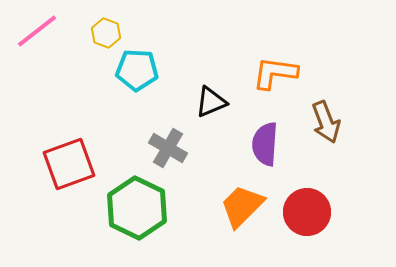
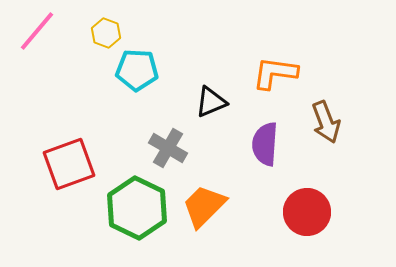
pink line: rotated 12 degrees counterclockwise
orange trapezoid: moved 38 px left
